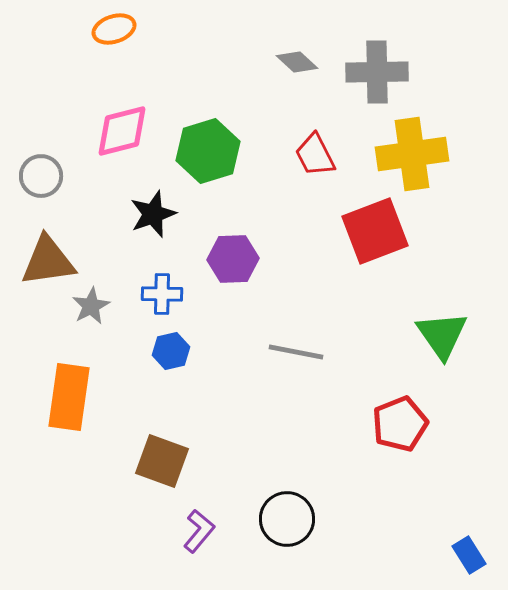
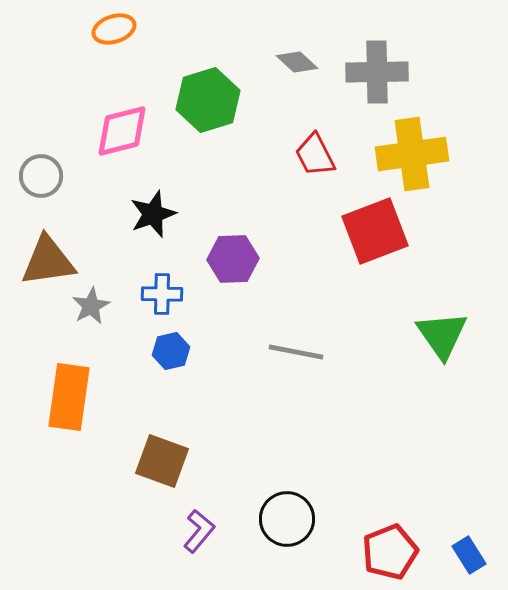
green hexagon: moved 51 px up
red pentagon: moved 10 px left, 128 px down
